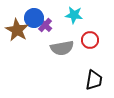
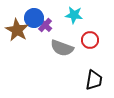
gray semicircle: rotated 30 degrees clockwise
